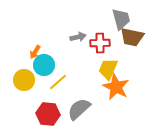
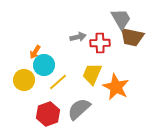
gray trapezoid: rotated 15 degrees counterclockwise
yellow trapezoid: moved 16 px left, 5 px down
red hexagon: rotated 25 degrees counterclockwise
